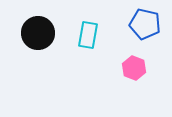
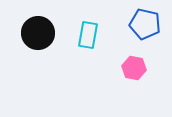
pink hexagon: rotated 10 degrees counterclockwise
